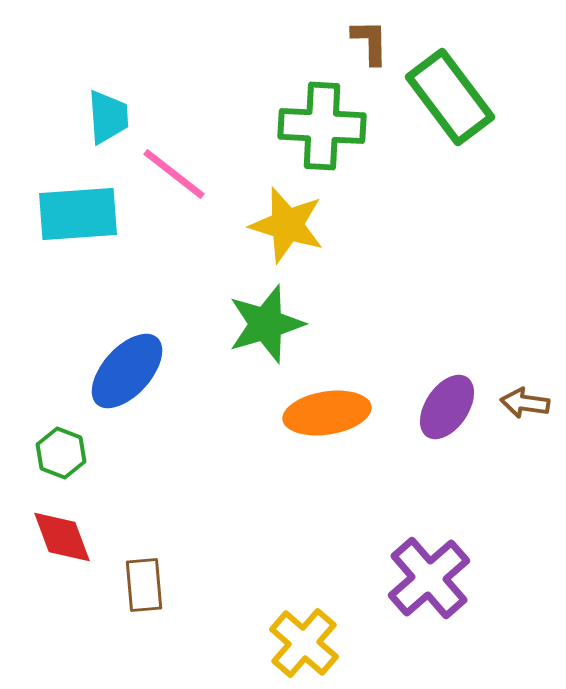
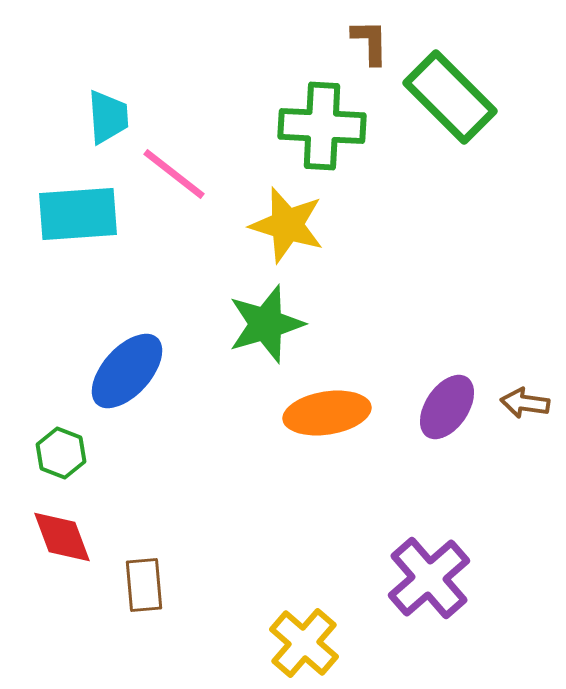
green rectangle: rotated 8 degrees counterclockwise
